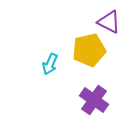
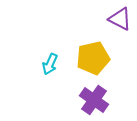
purple triangle: moved 11 px right, 3 px up
yellow pentagon: moved 4 px right, 8 px down
